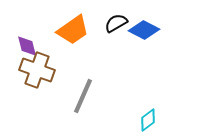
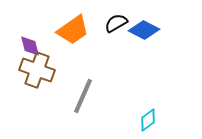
purple diamond: moved 3 px right
